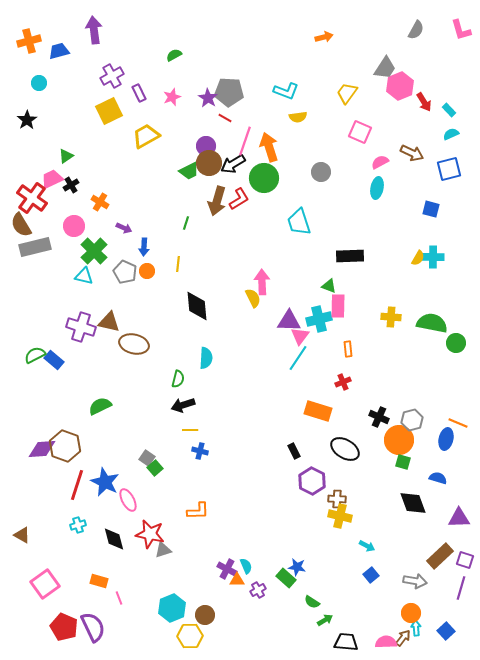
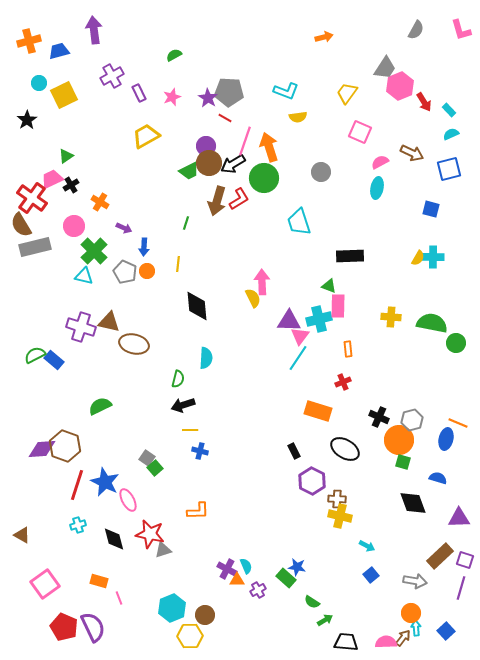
yellow square at (109, 111): moved 45 px left, 16 px up
